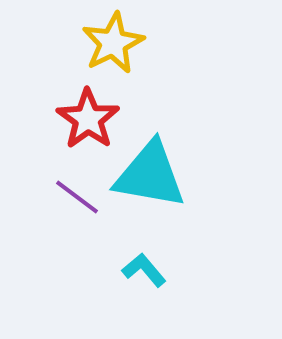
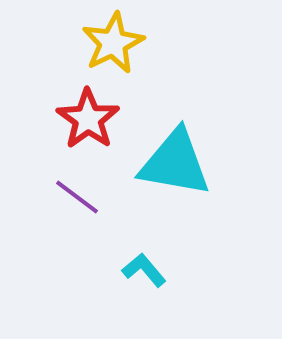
cyan triangle: moved 25 px right, 12 px up
